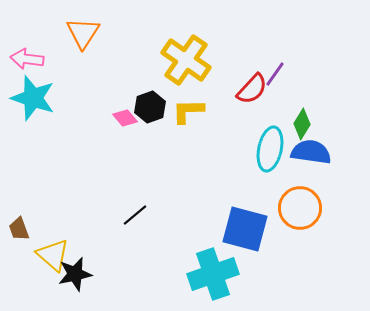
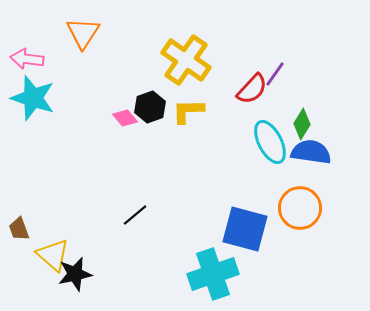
cyan ellipse: moved 7 px up; rotated 39 degrees counterclockwise
